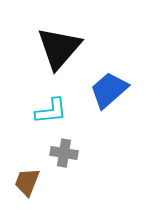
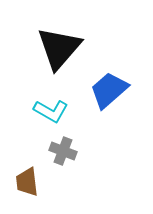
cyan L-shape: rotated 36 degrees clockwise
gray cross: moved 1 px left, 2 px up; rotated 12 degrees clockwise
brown trapezoid: rotated 28 degrees counterclockwise
